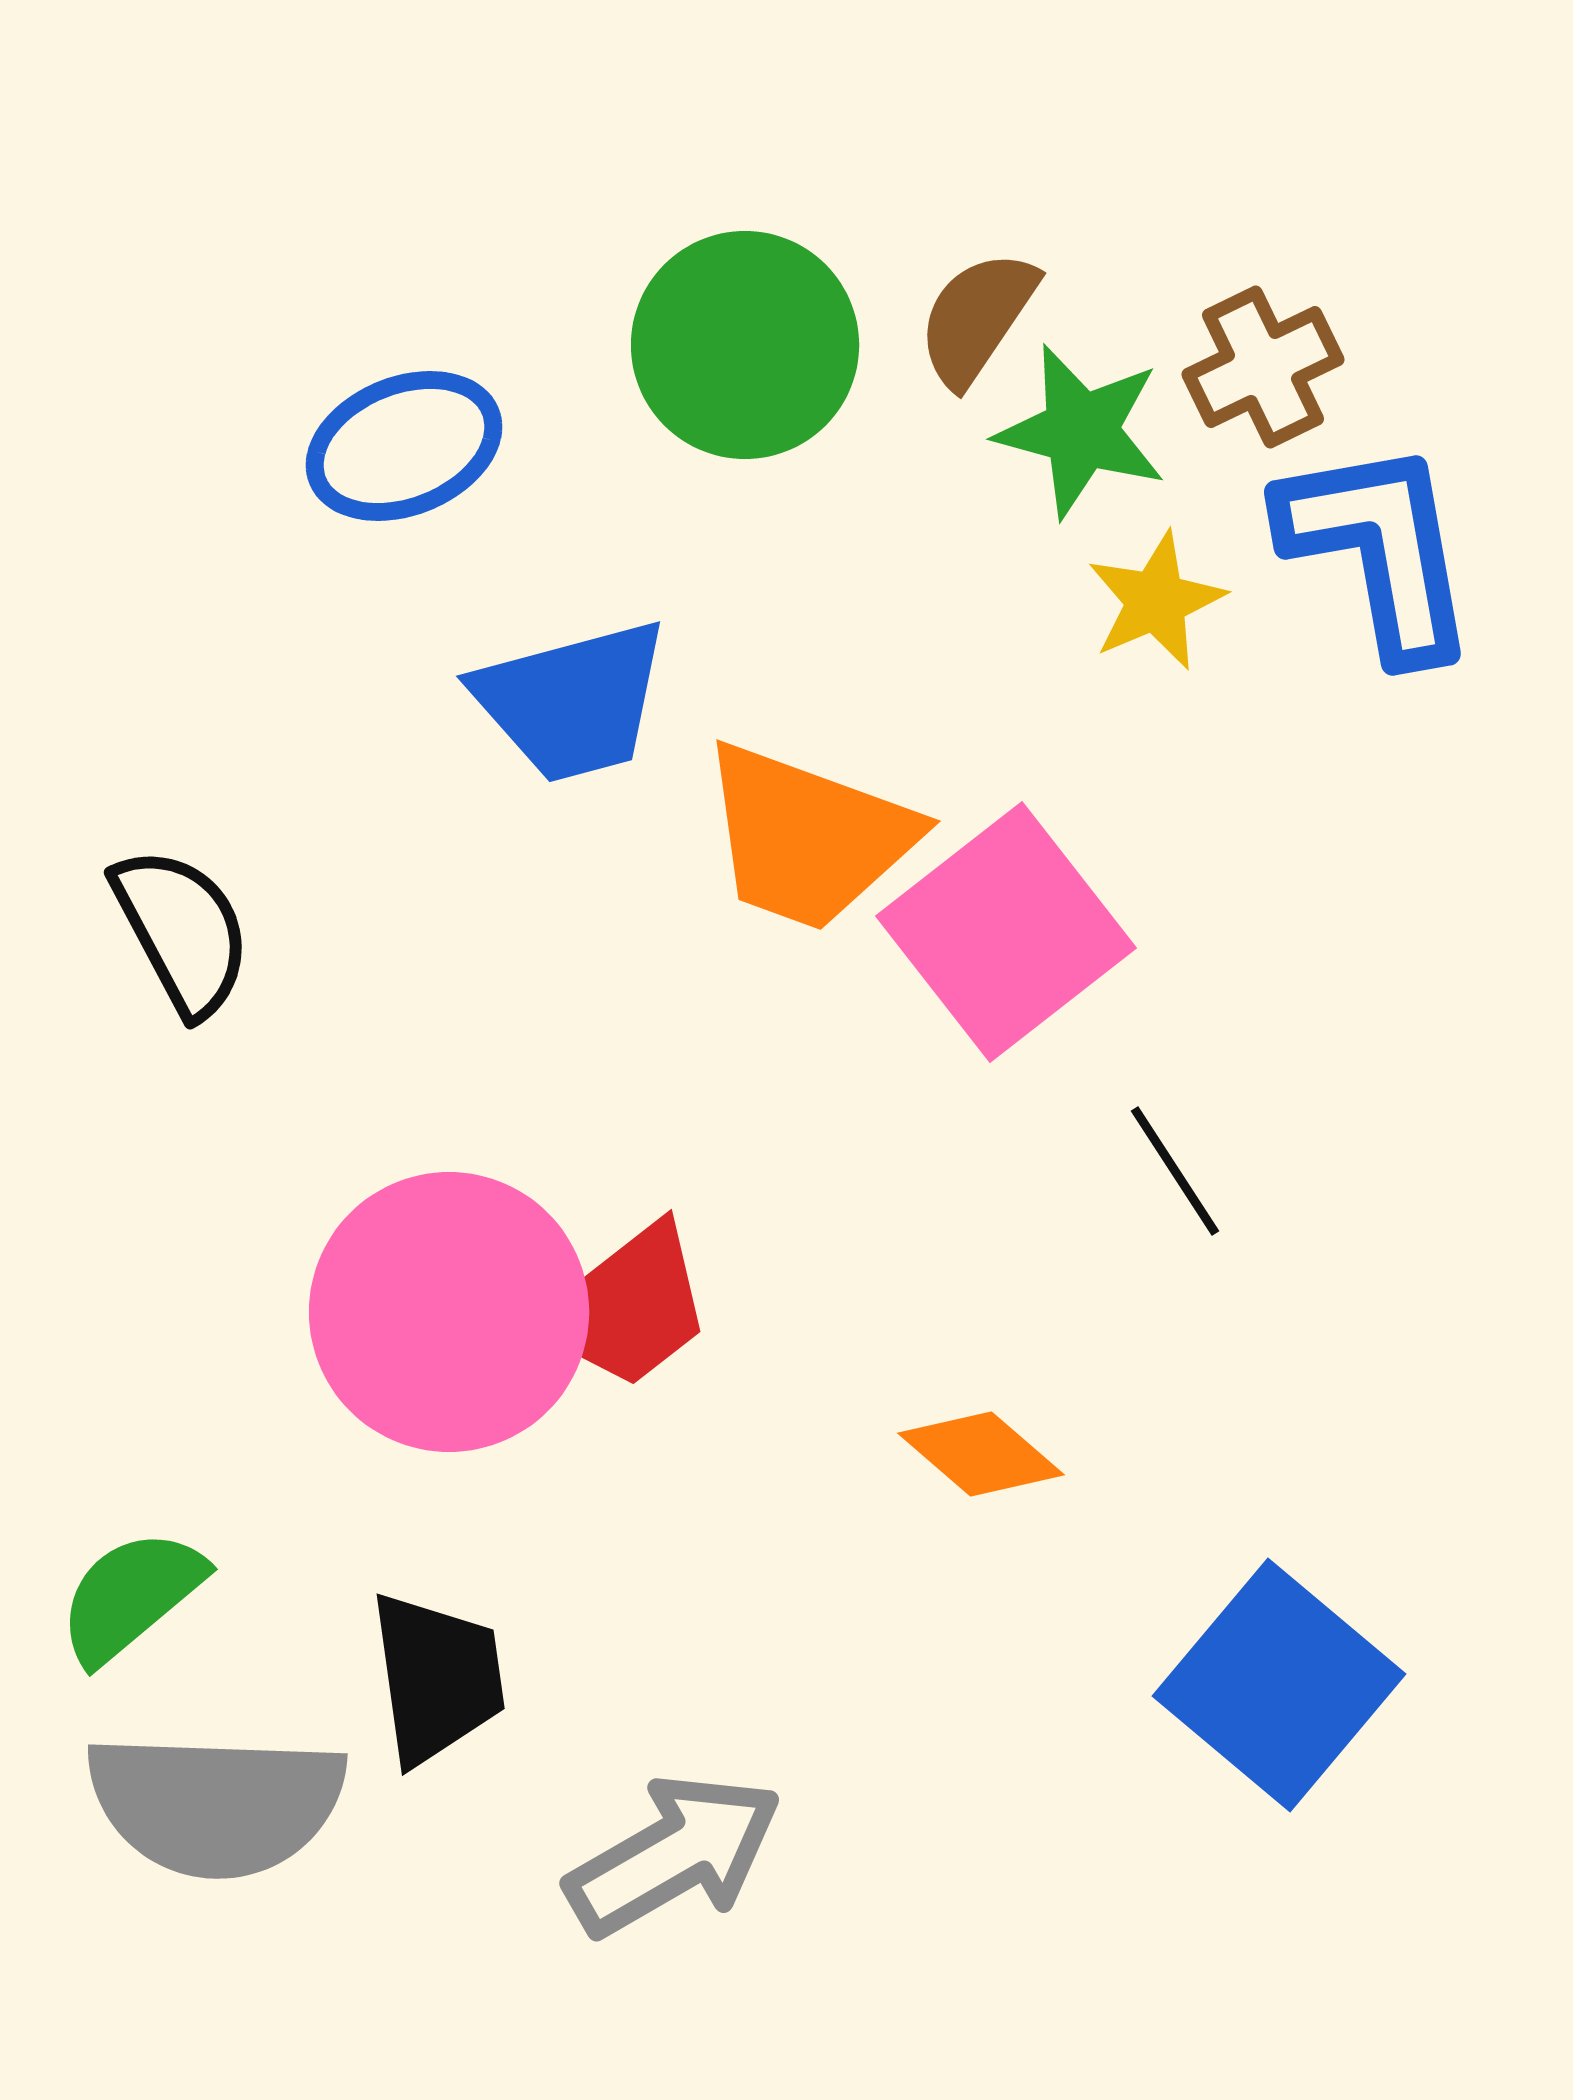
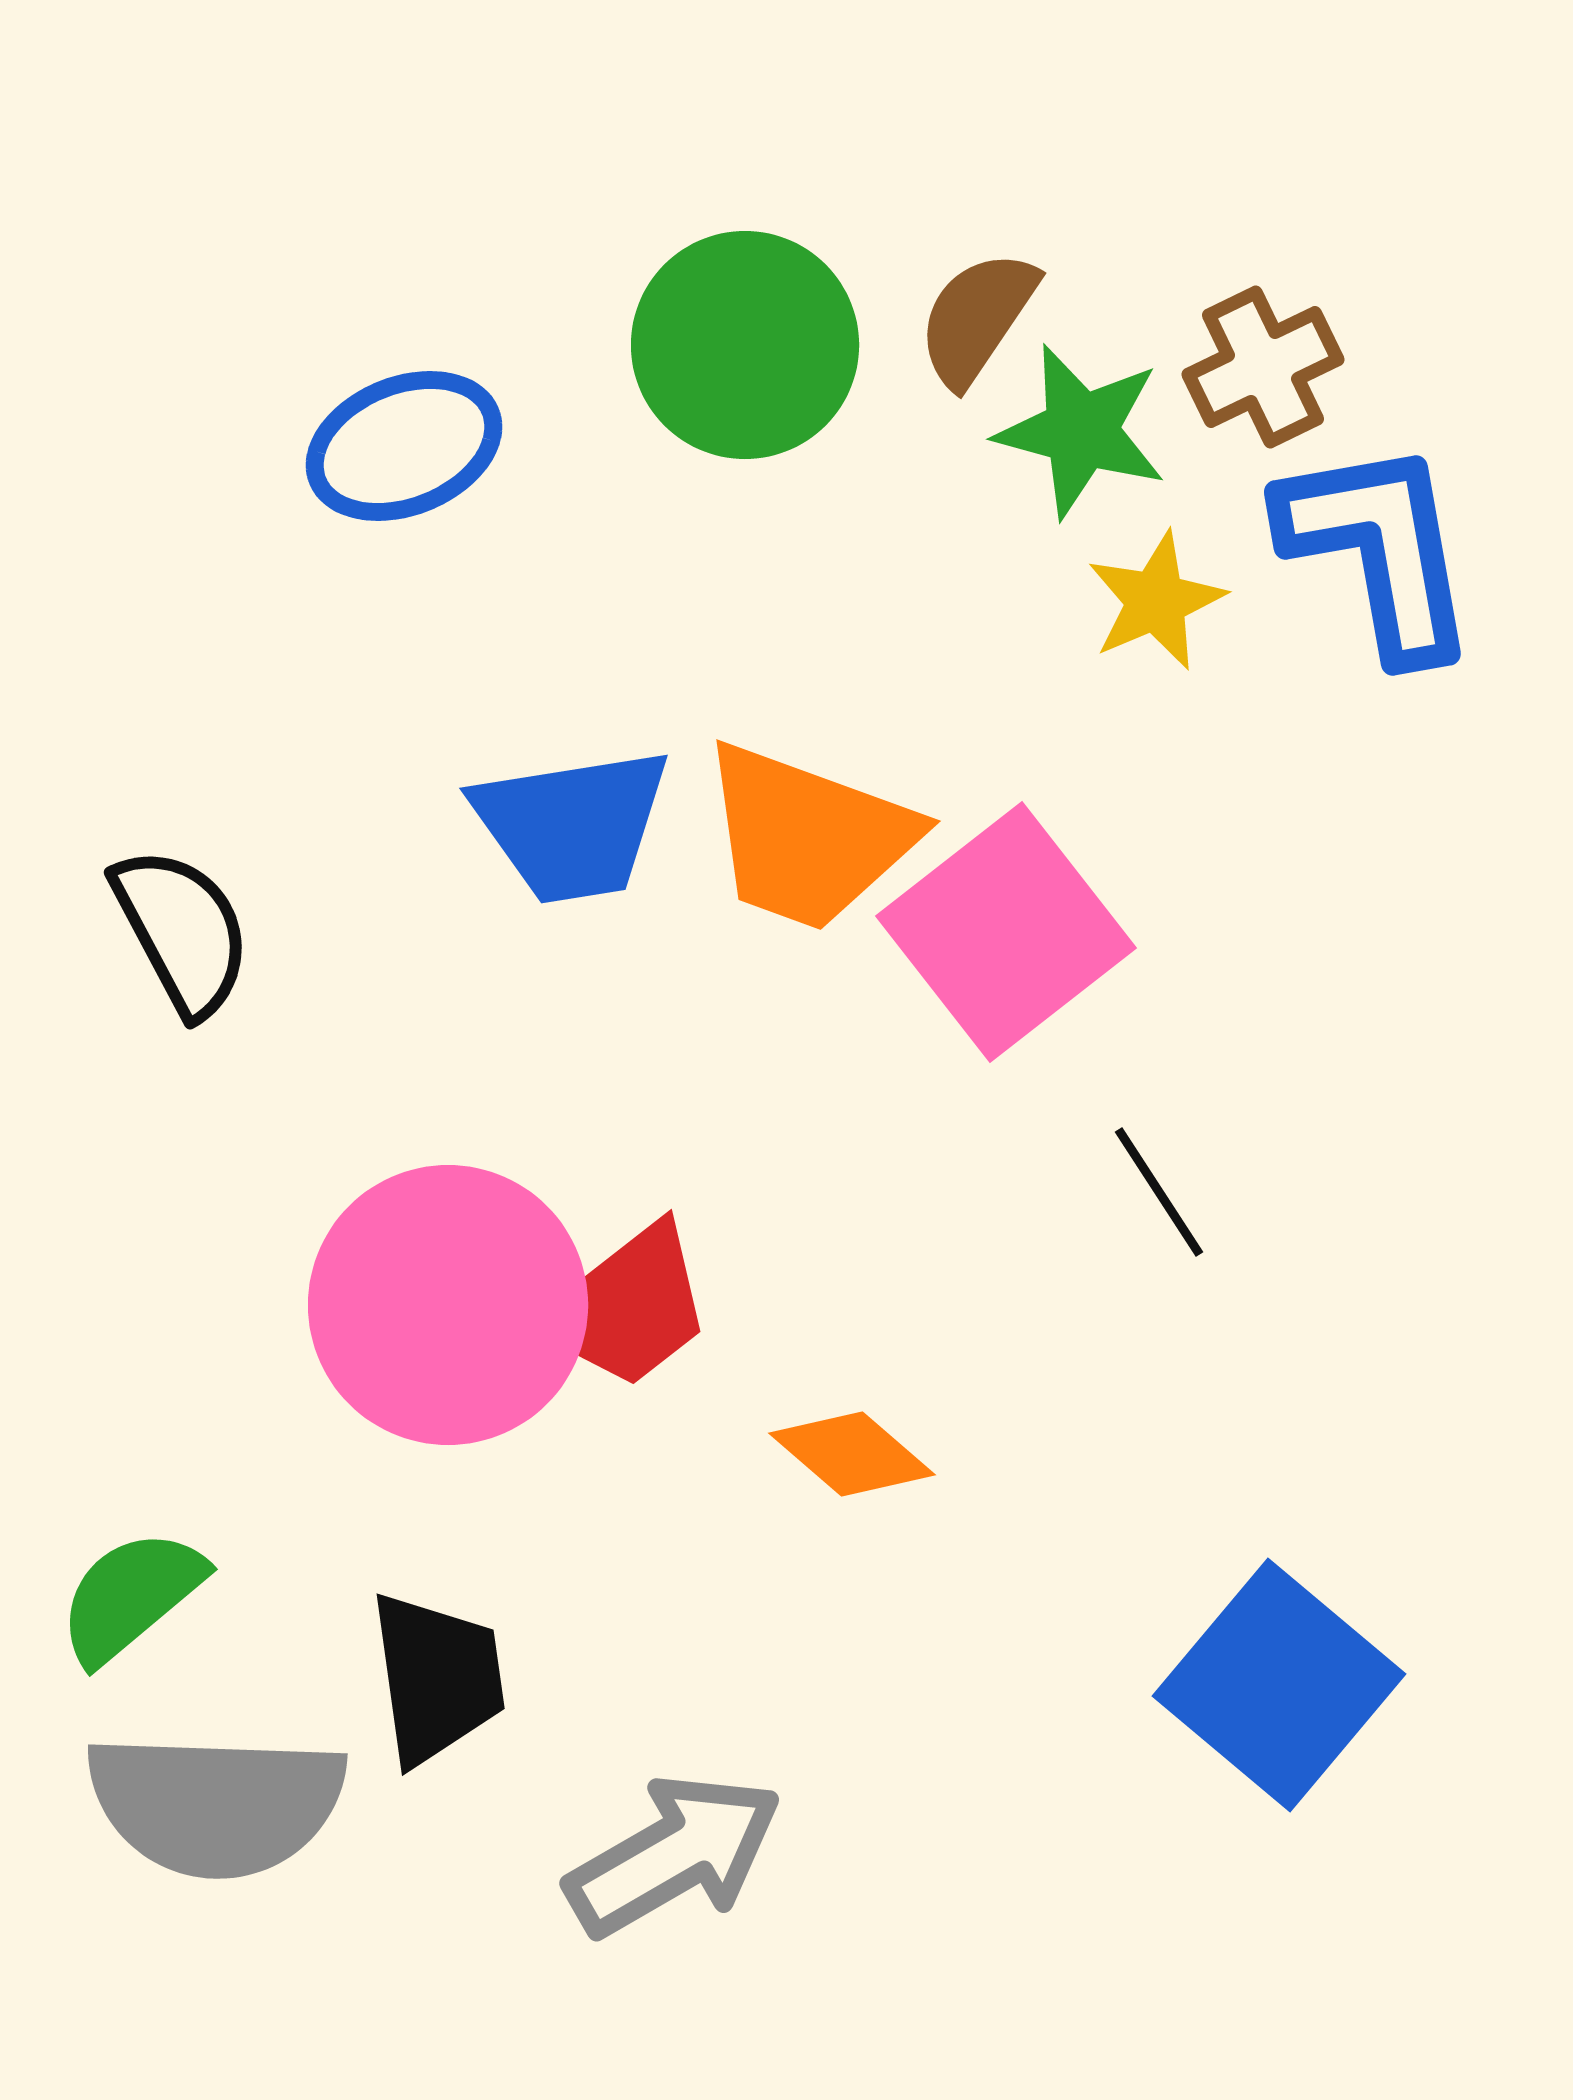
blue trapezoid: moved 124 px down; rotated 6 degrees clockwise
black line: moved 16 px left, 21 px down
pink circle: moved 1 px left, 7 px up
orange diamond: moved 129 px left
